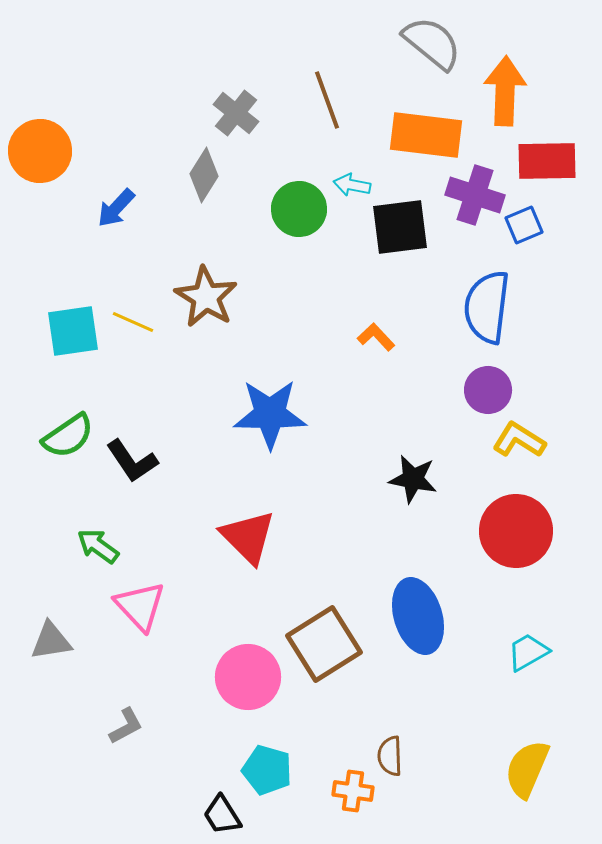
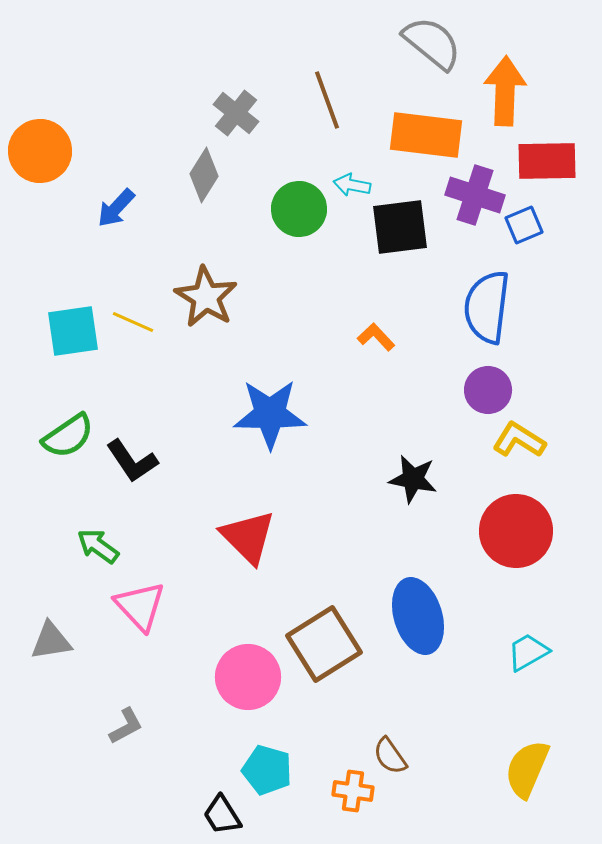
brown semicircle: rotated 33 degrees counterclockwise
